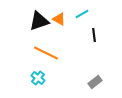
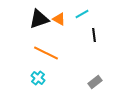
black triangle: moved 2 px up
